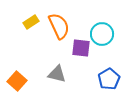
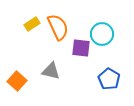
yellow rectangle: moved 1 px right, 2 px down
orange semicircle: moved 1 px left, 1 px down
gray triangle: moved 6 px left, 3 px up
blue pentagon: rotated 10 degrees counterclockwise
